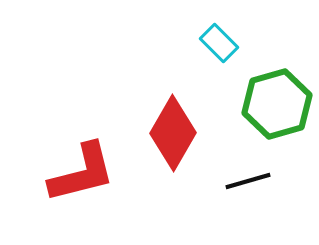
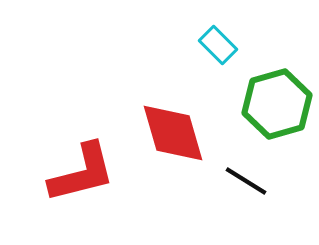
cyan rectangle: moved 1 px left, 2 px down
red diamond: rotated 46 degrees counterclockwise
black line: moved 2 px left; rotated 48 degrees clockwise
